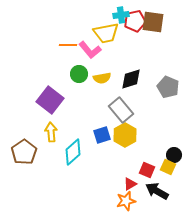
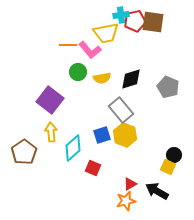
green circle: moved 1 px left, 2 px up
yellow hexagon: rotated 10 degrees counterclockwise
cyan diamond: moved 4 px up
red square: moved 54 px left, 2 px up
